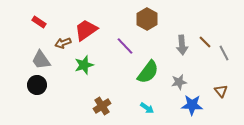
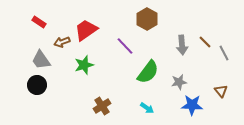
brown arrow: moved 1 px left, 1 px up
